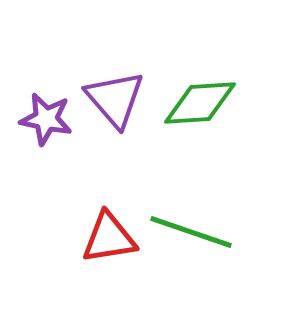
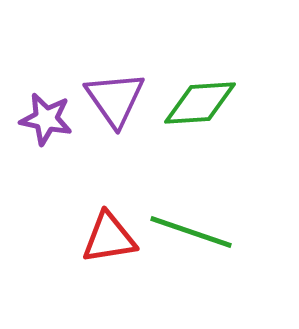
purple triangle: rotated 6 degrees clockwise
